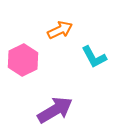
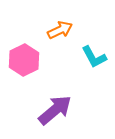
pink hexagon: moved 1 px right
purple arrow: rotated 9 degrees counterclockwise
